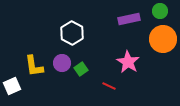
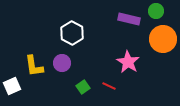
green circle: moved 4 px left
purple rectangle: rotated 25 degrees clockwise
green square: moved 2 px right, 18 px down
